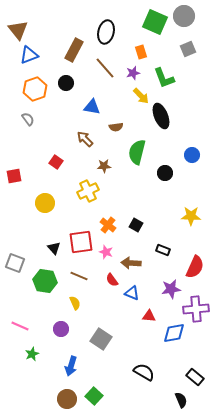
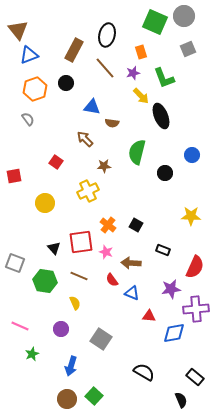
black ellipse at (106, 32): moved 1 px right, 3 px down
brown semicircle at (116, 127): moved 4 px left, 4 px up; rotated 16 degrees clockwise
